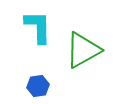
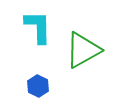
blue hexagon: rotated 25 degrees counterclockwise
